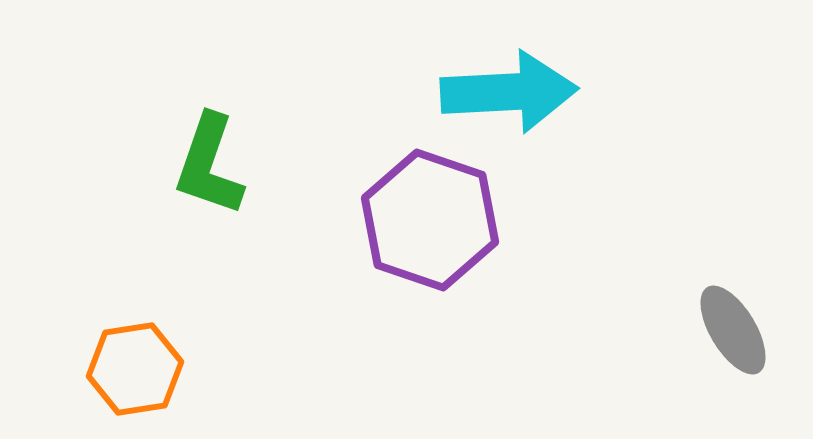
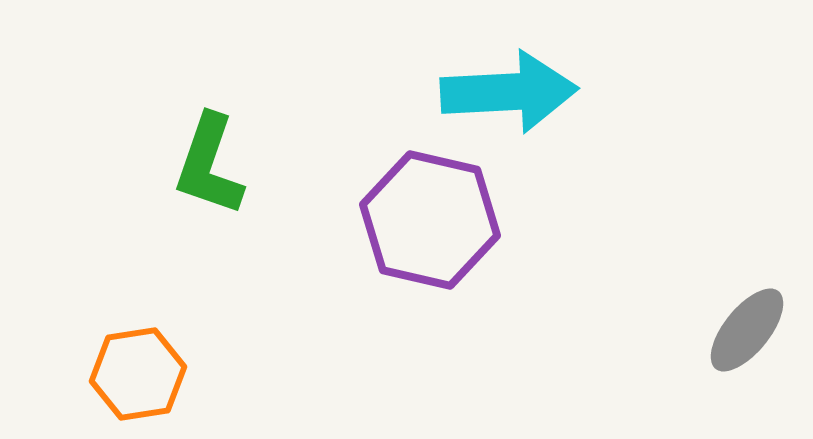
purple hexagon: rotated 6 degrees counterclockwise
gray ellipse: moved 14 px right; rotated 70 degrees clockwise
orange hexagon: moved 3 px right, 5 px down
